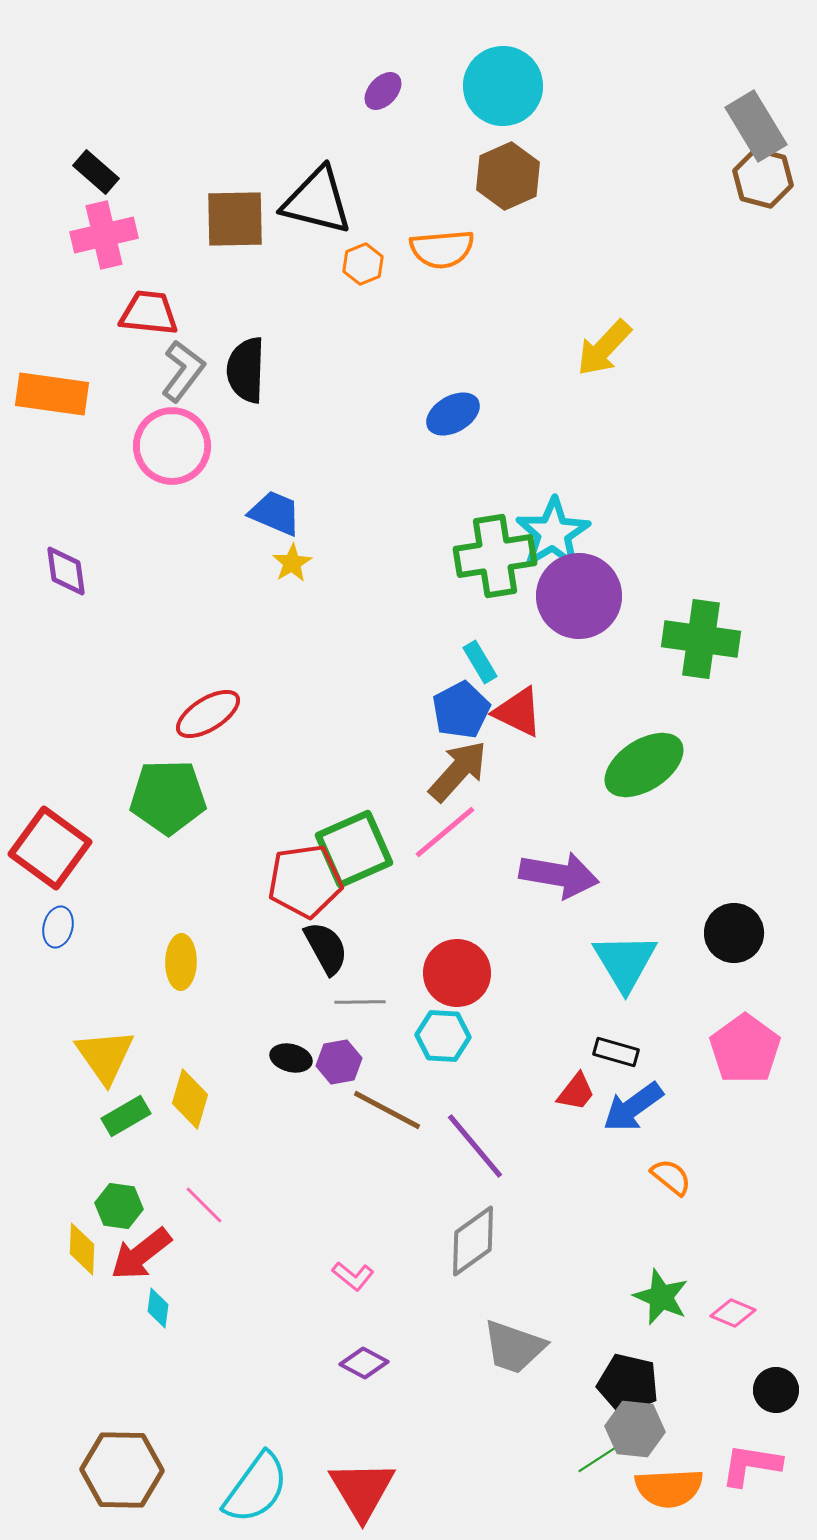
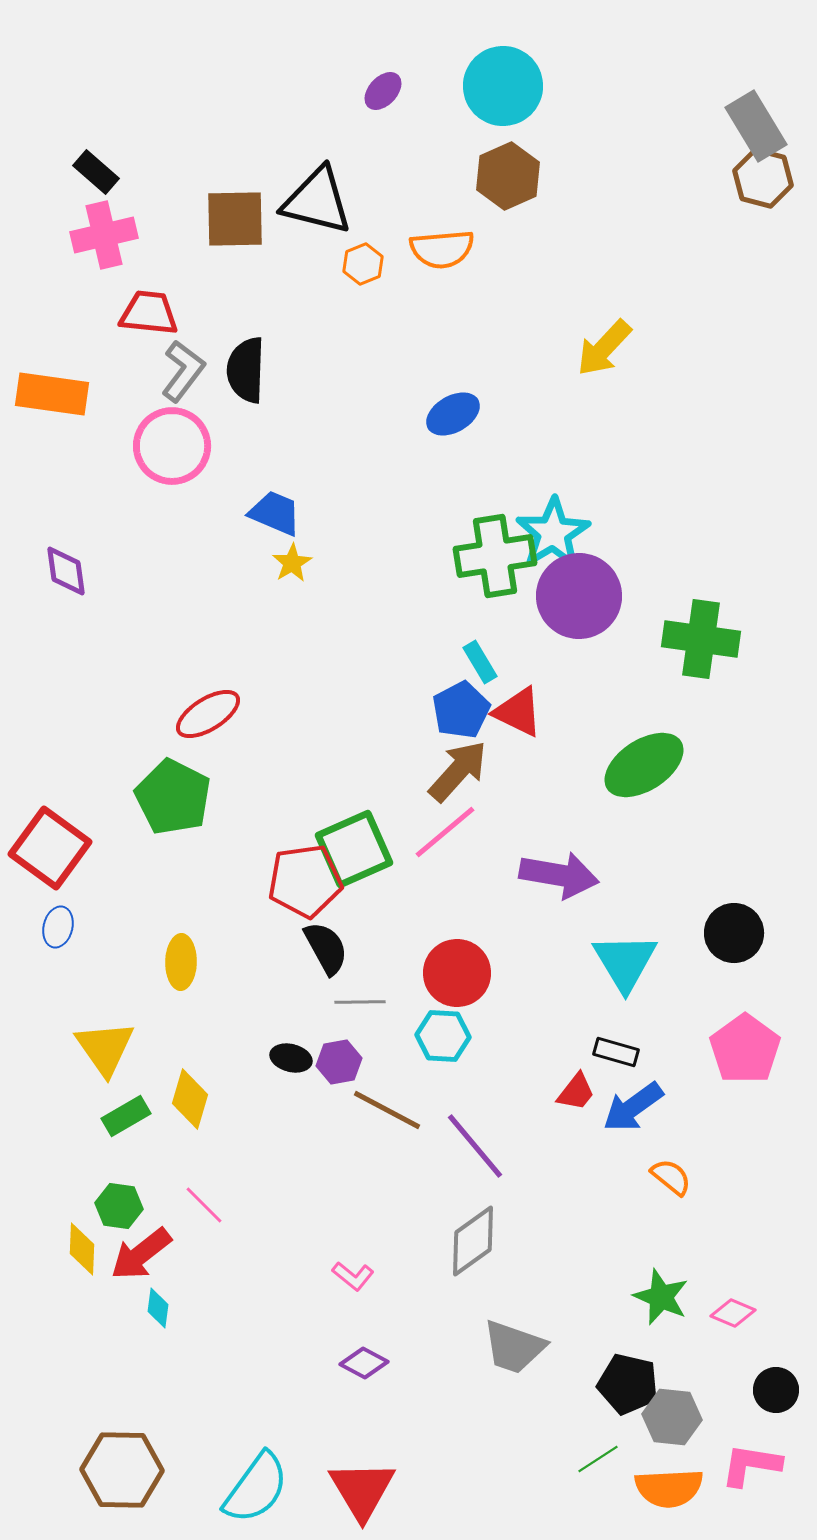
green pentagon at (168, 797): moved 5 px right; rotated 28 degrees clockwise
yellow triangle at (105, 1056): moved 8 px up
gray hexagon at (635, 1429): moved 37 px right, 12 px up
